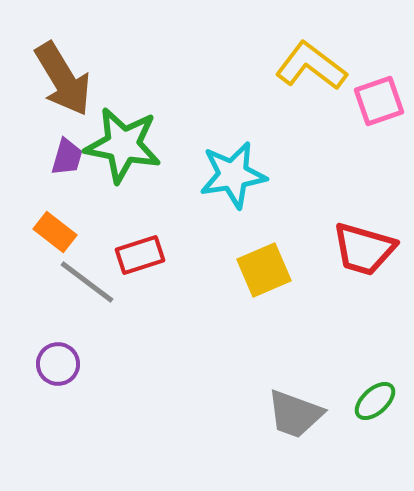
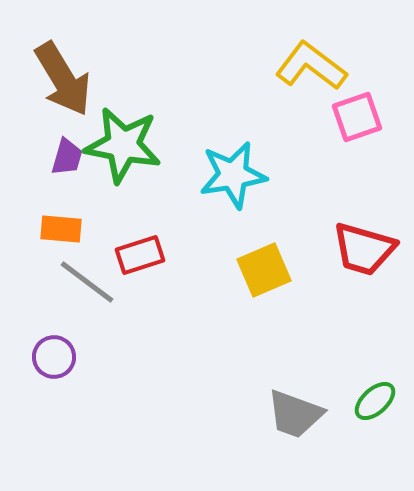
pink square: moved 22 px left, 16 px down
orange rectangle: moved 6 px right, 3 px up; rotated 33 degrees counterclockwise
purple circle: moved 4 px left, 7 px up
